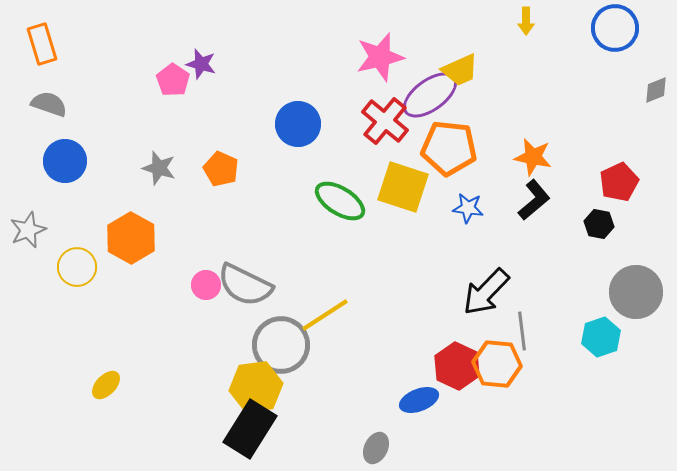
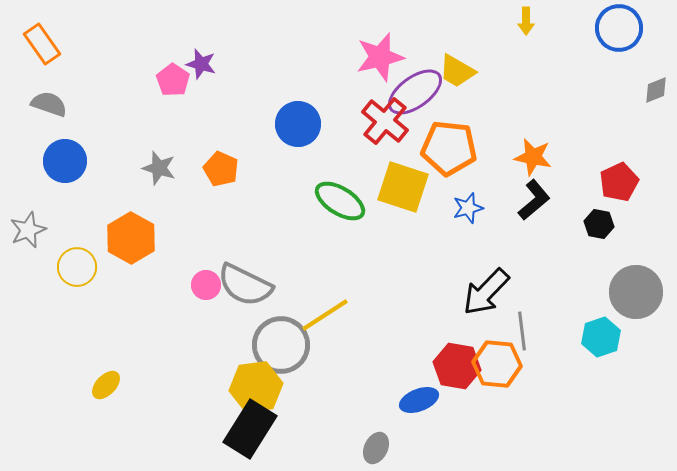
blue circle at (615, 28): moved 4 px right
orange rectangle at (42, 44): rotated 18 degrees counterclockwise
yellow trapezoid at (460, 70): moved 3 px left, 1 px down; rotated 54 degrees clockwise
purple ellipse at (430, 95): moved 15 px left, 3 px up
blue star at (468, 208): rotated 24 degrees counterclockwise
red hexagon at (457, 366): rotated 15 degrees counterclockwise
